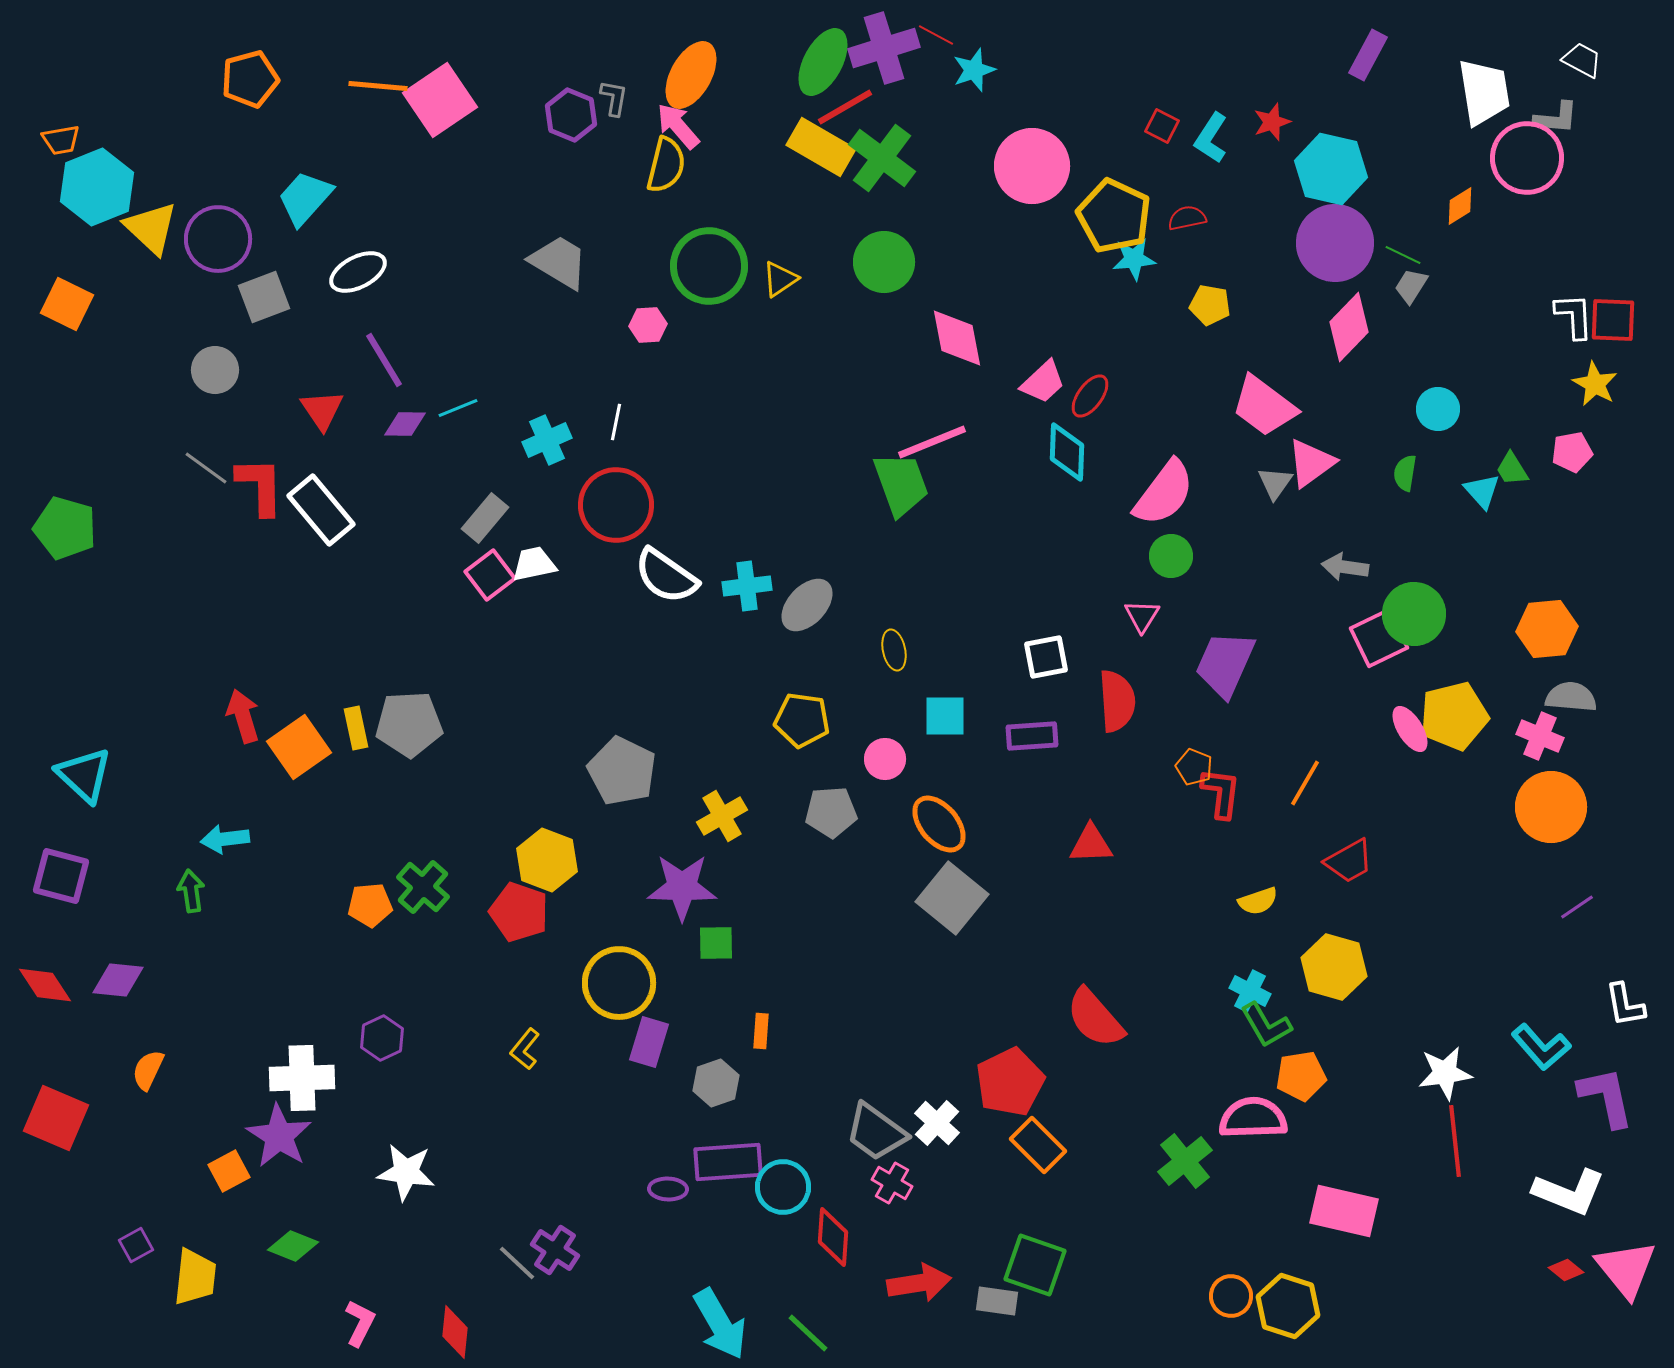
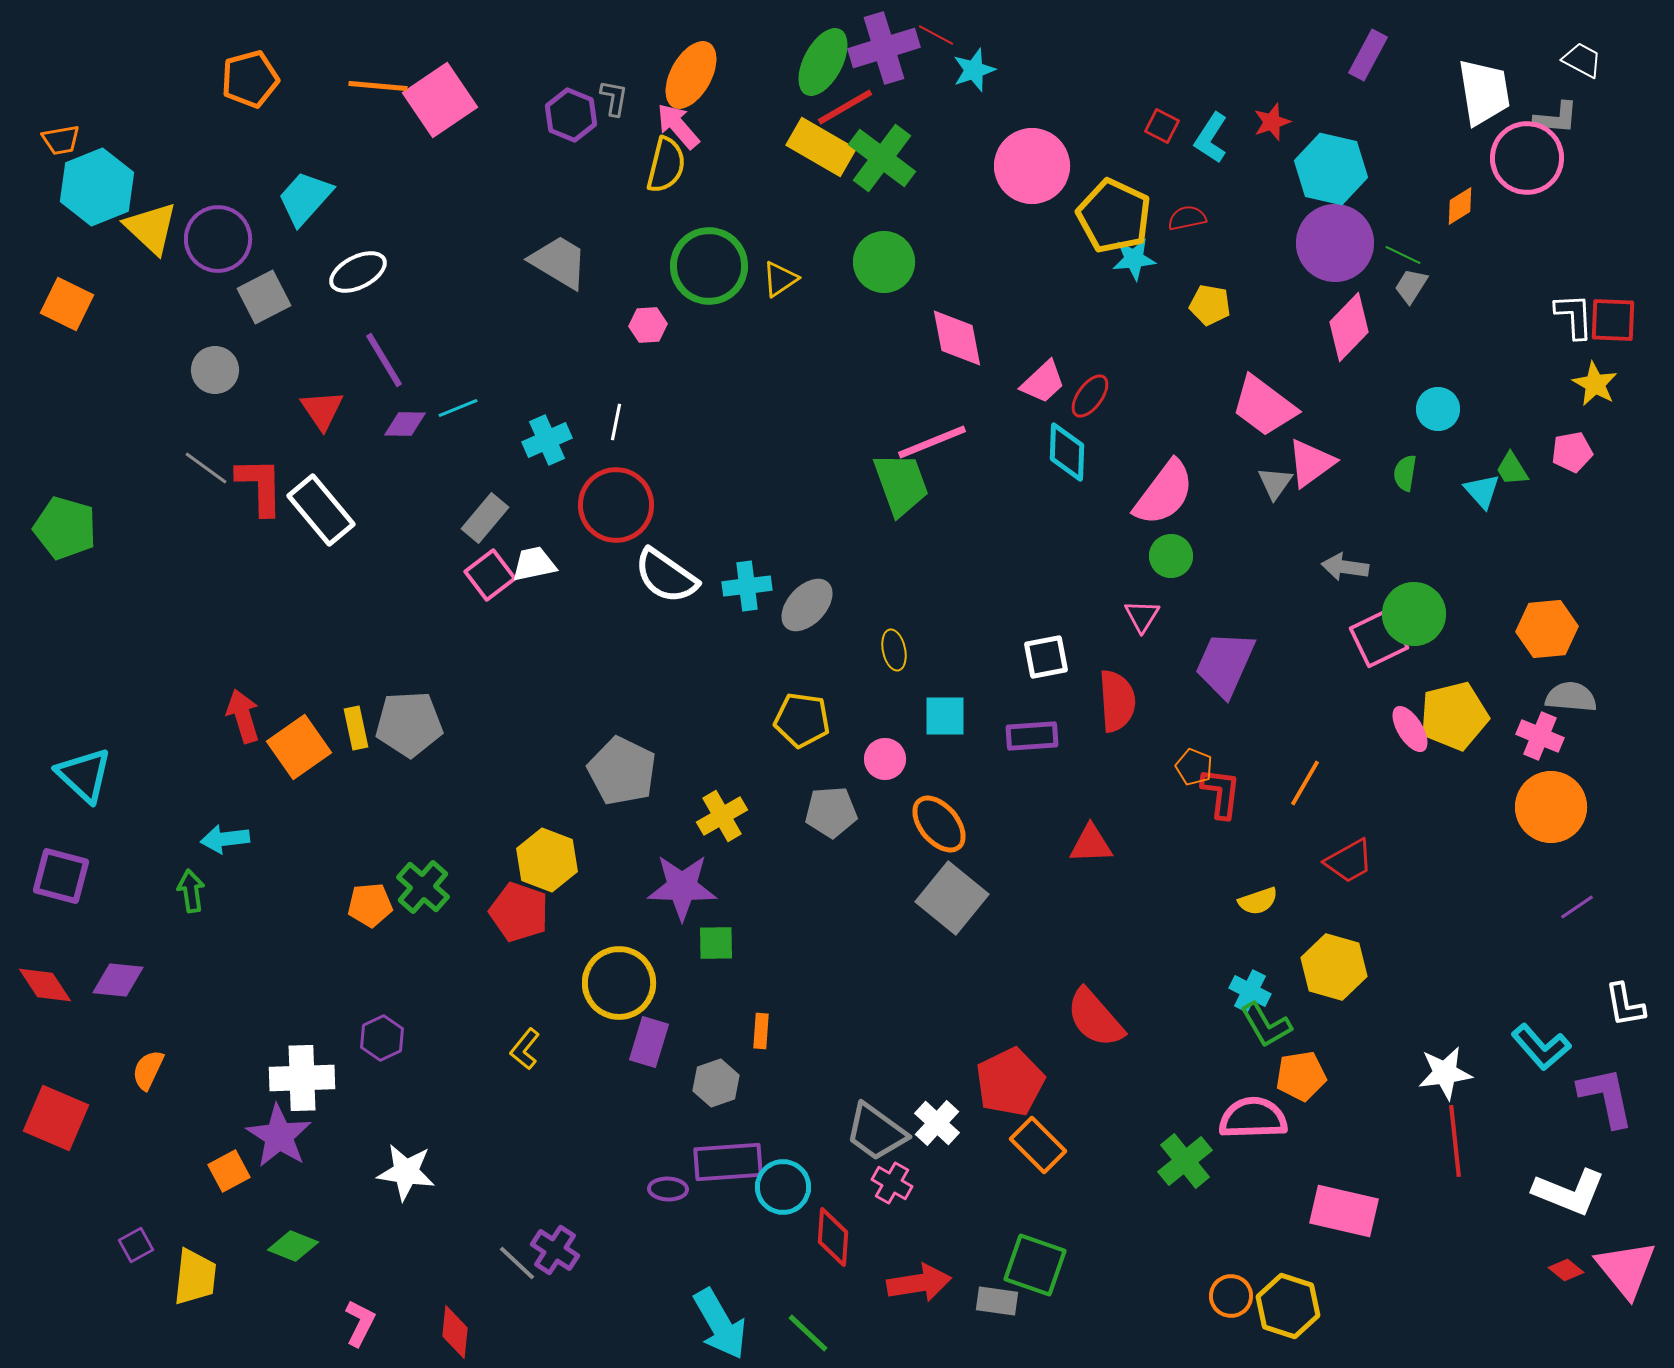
gray square at (264, 297): rotated 6 degrees counterclockwise
